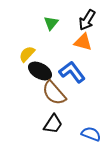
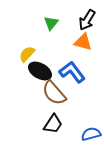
blue semicircle: rotated 36 degrees counterclockwise
